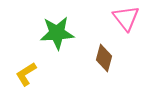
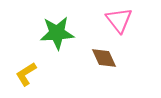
pink triangle: moved 7 px left, 2 px down
brown diamond: rotated 40 degrees counterclockwise
